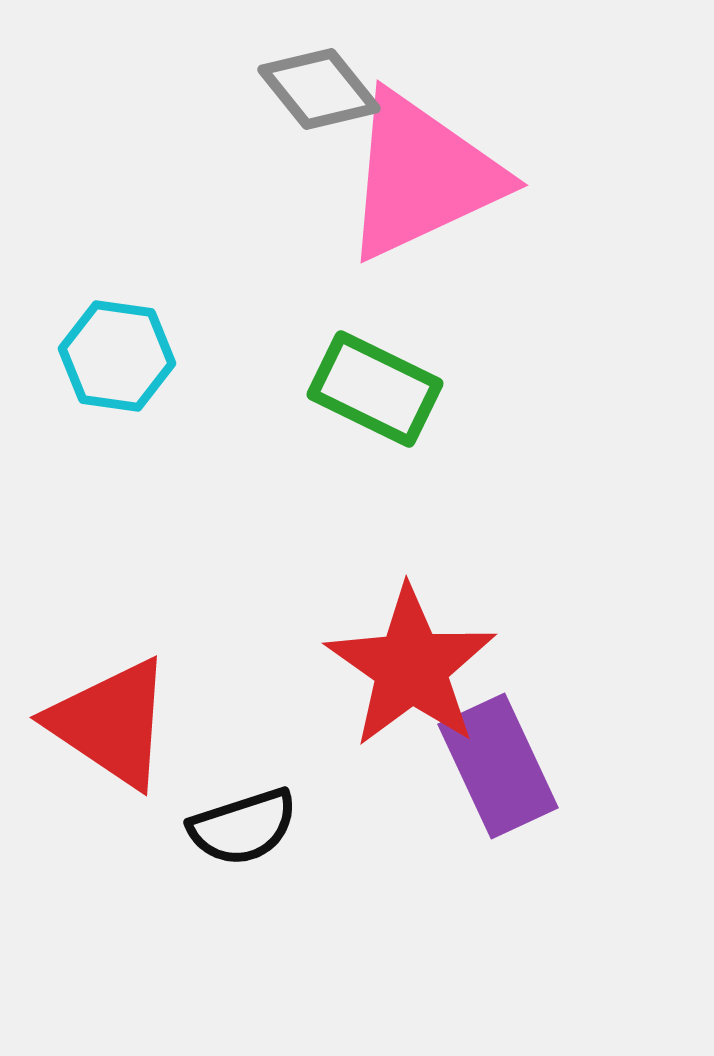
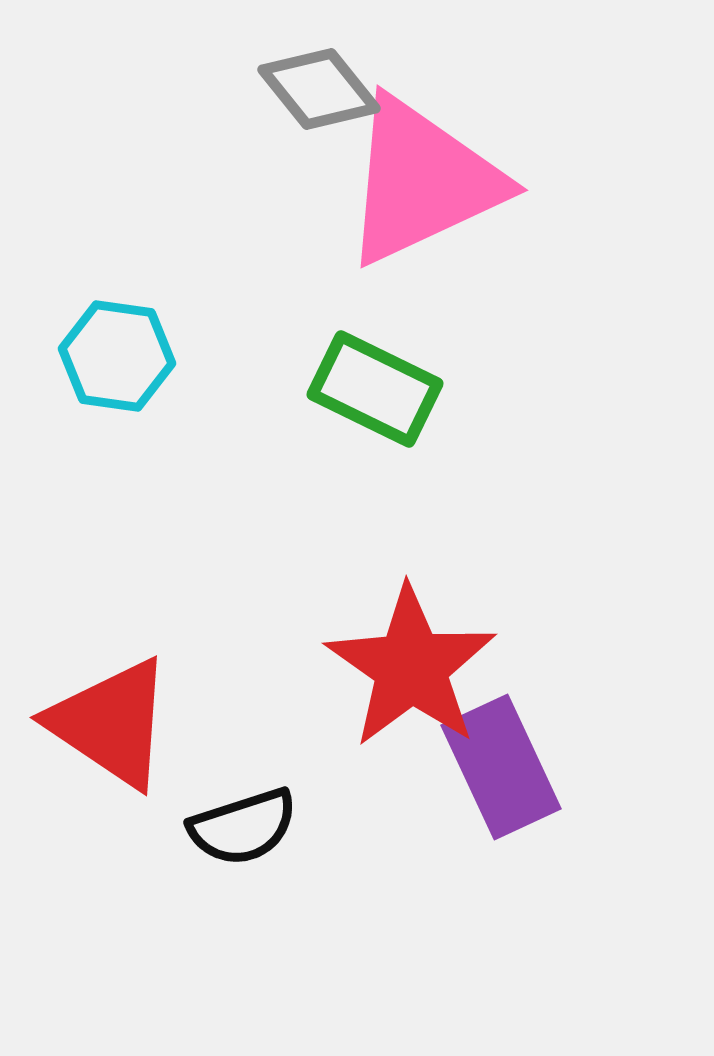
pink triangle: moved 5 px down
purple rectangle: moved 3 px right, 1 px down
